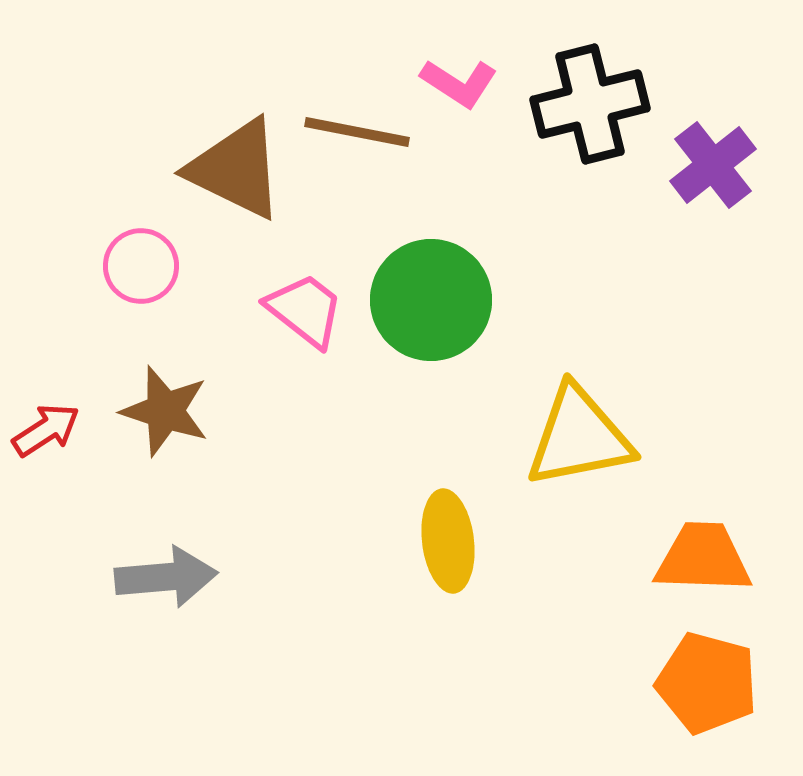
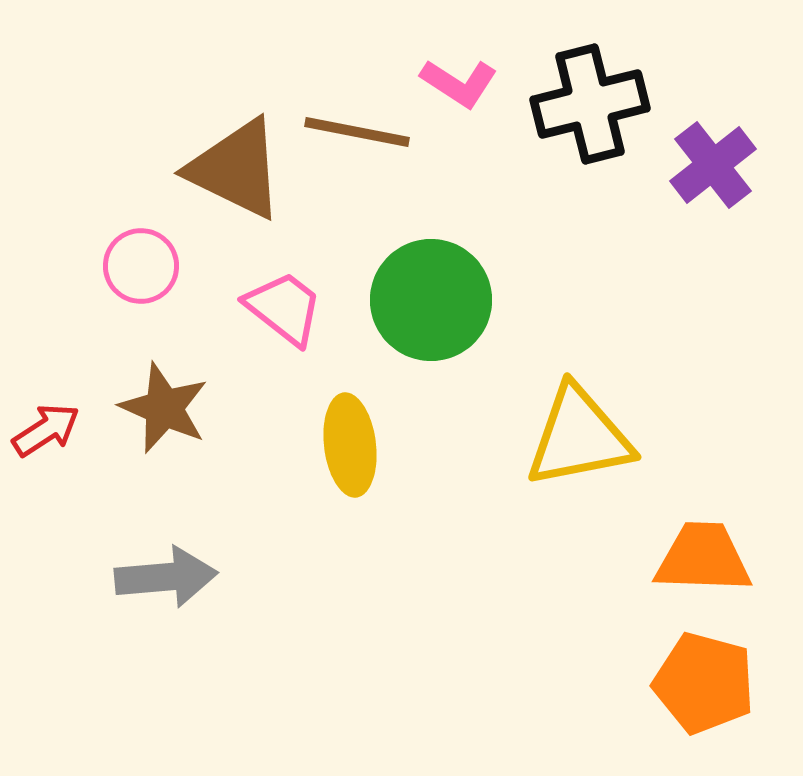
pink trapezoid: moved 21 px left, 2 px up
brown star: moved 1 px left, 3 px up; rotated 6 degrees clockwise
yellow ellipse: moved 98 px left, 96 px up
orange pentagon: moved 3 px left
